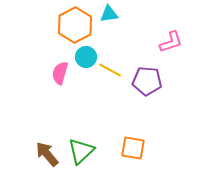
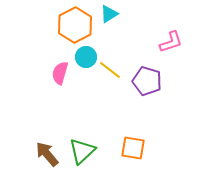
cyan triangle: rotated 24 degrees counterclockwise
yellow line: rotated 10 degrees clockwise
purple pentagon: rotated 12 degrees clockwise
green triangle: moved 1 px right
